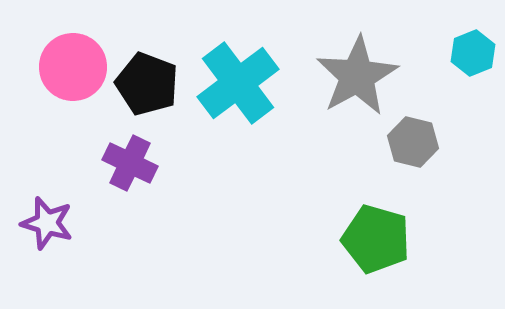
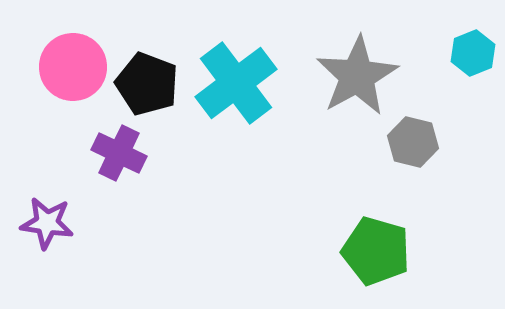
cyan cross: moved 2 px left
purple cross: moved 11 px left, 10 px up
purple star: rotated 8 degrees counterclockwise
green pentagon: moved 12 px down
